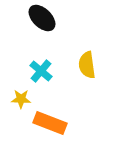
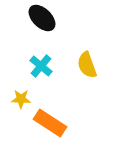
yellow semicircle: rotated 12 degrees counterclockwise
cyan cross: moved 5 px up
orange rectangle: rotated 12 degrees clockwise
